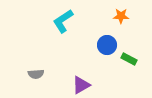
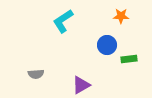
green rectangle: rotated 35 degrees counterclockwise
